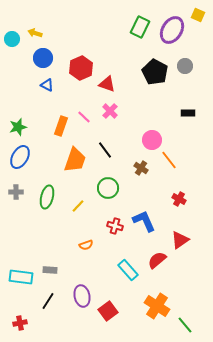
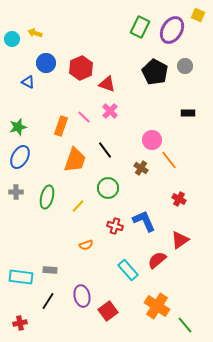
blue circle at (43, 58): moved 3 px right, 5 px down
blue triangle at (47, 85): moved 19 px left, 3 px up
